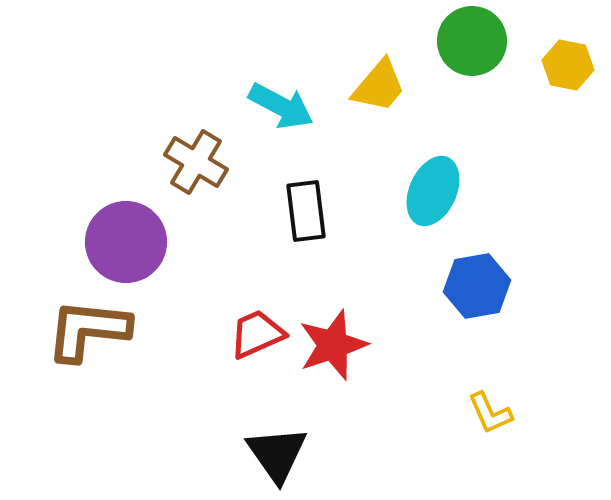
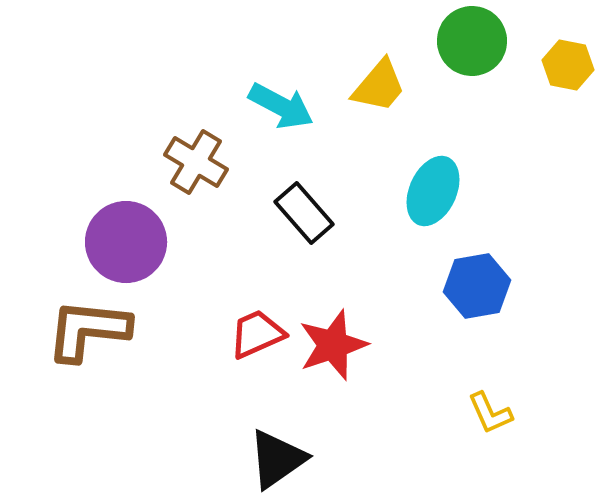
black rectangle: moved 2 px left, 2 px down; rotated 34 degrees counterclockwise
black triangle: moved 5 px down; rotated 30 degrees clockwise
